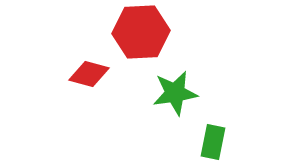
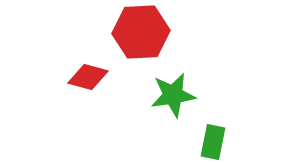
red diamond: moved 1 px left, 3 px down
green star: moved 2 px left, 2 px down
